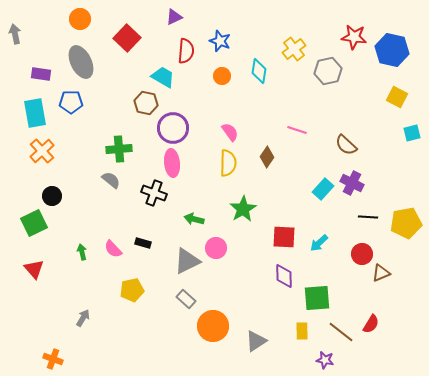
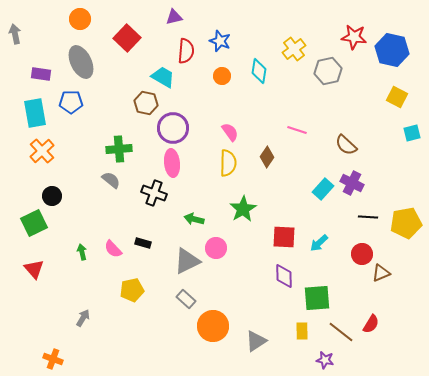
purple triangle at (174, 17): rotated 12 degrees clockwise
